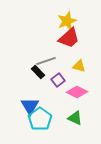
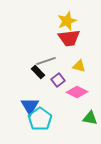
red trapezoid: rotated 35 degrees clockwise
green triangle: moved 15 px right; rotated 14 degrees counterclockwise
